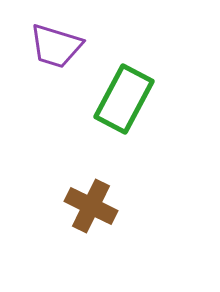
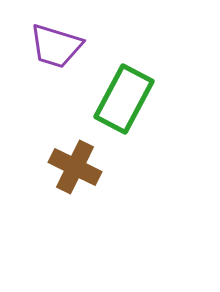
brown cross: moved 16 px left, 39 px up
